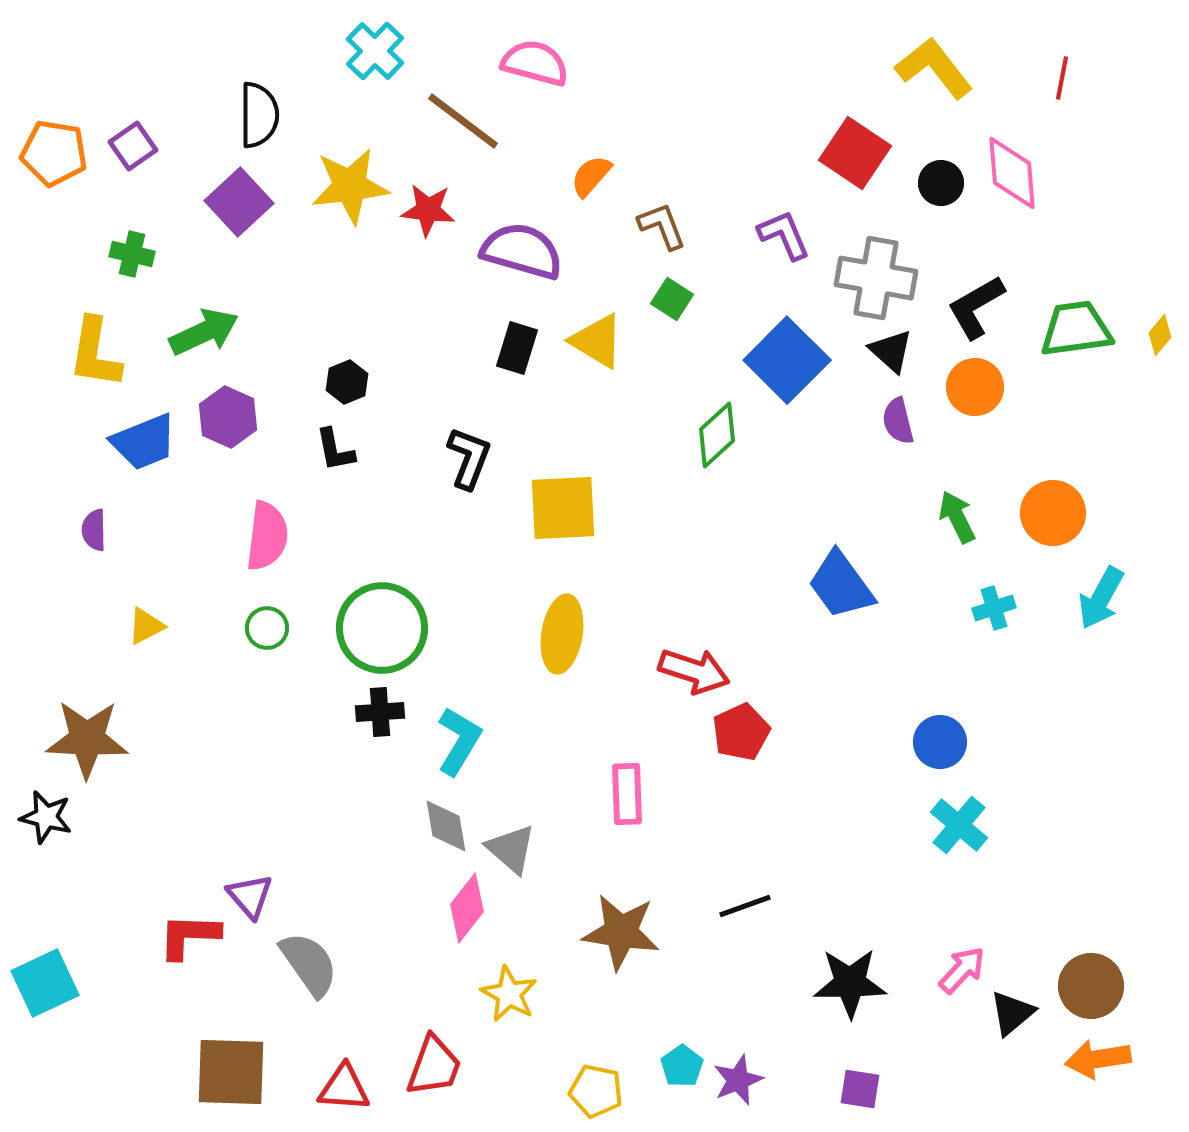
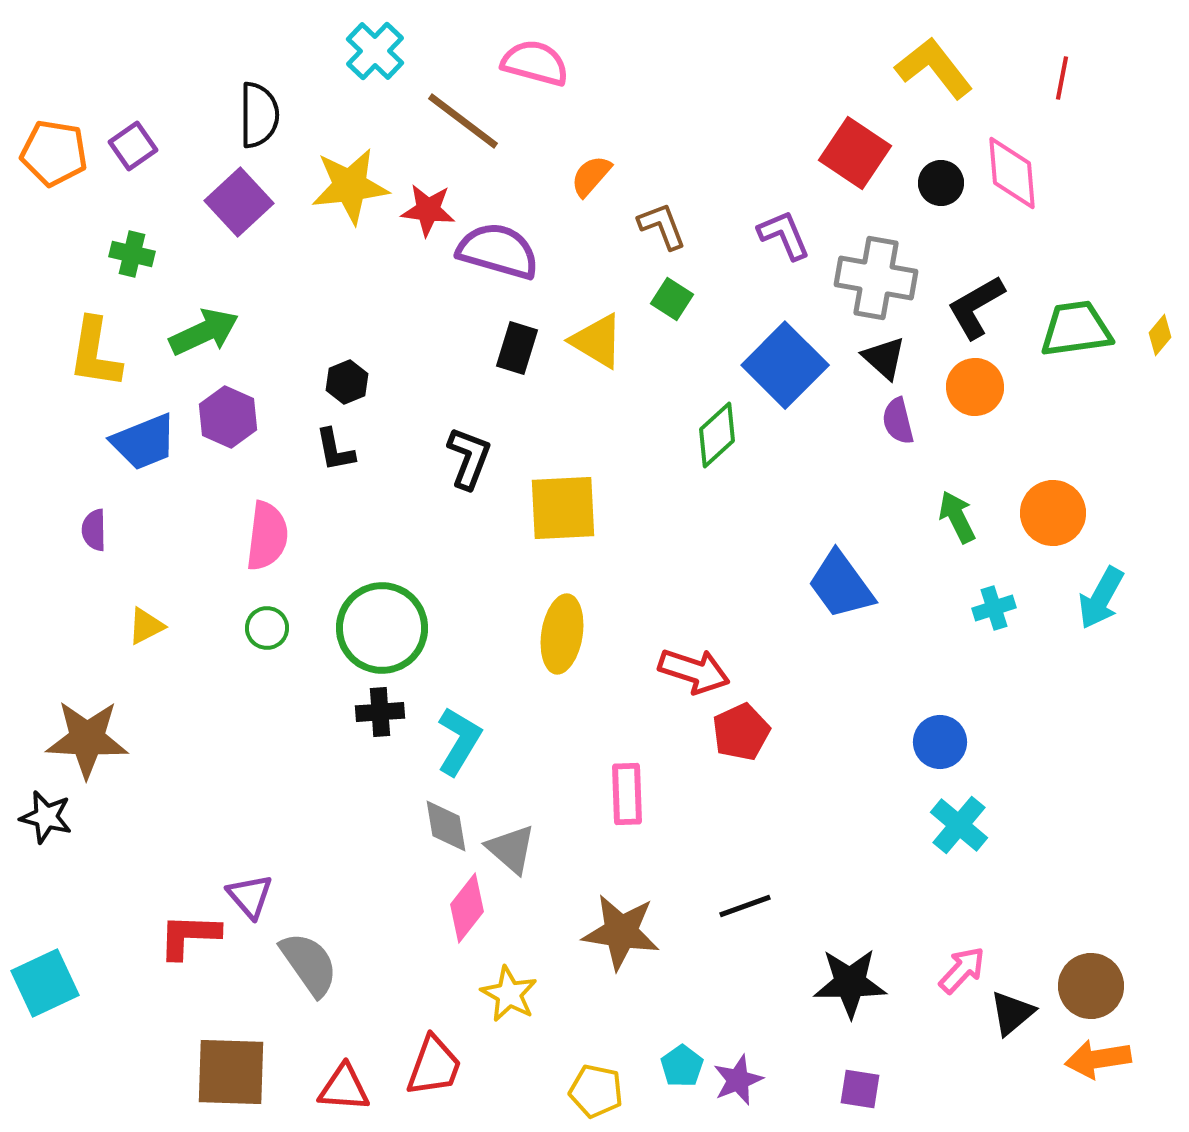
purple semicircle at (522, 251): moved 24 px left
black triangle at (891, 351): moved 7 px left, 7 px down
blue square at (787, 360): moved 2 px left, 5 px down
